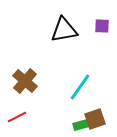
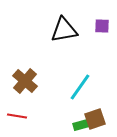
red line: moved 1 px up; rotated 36 degrees clockwise
